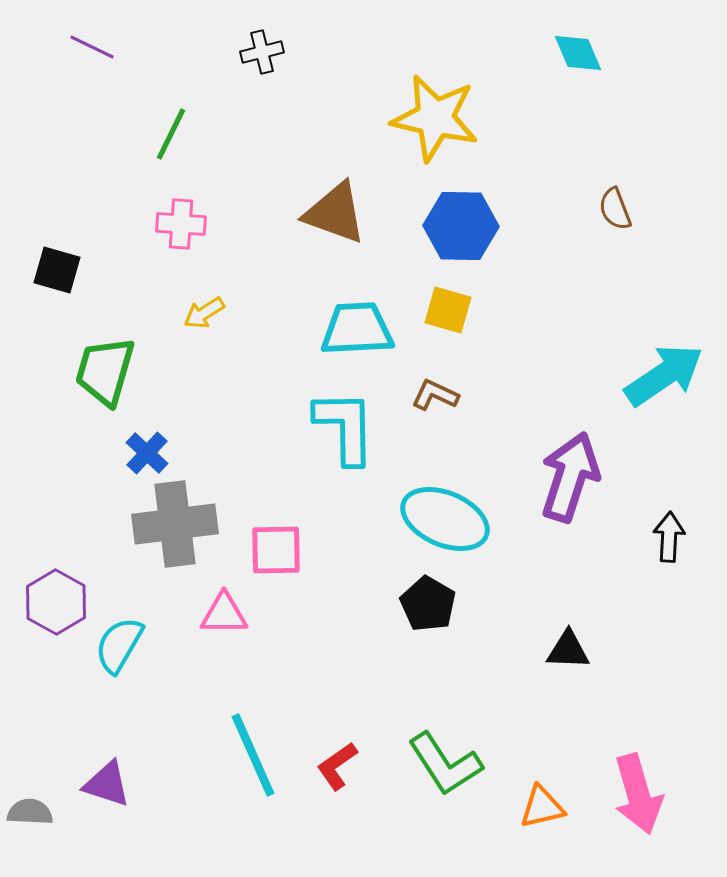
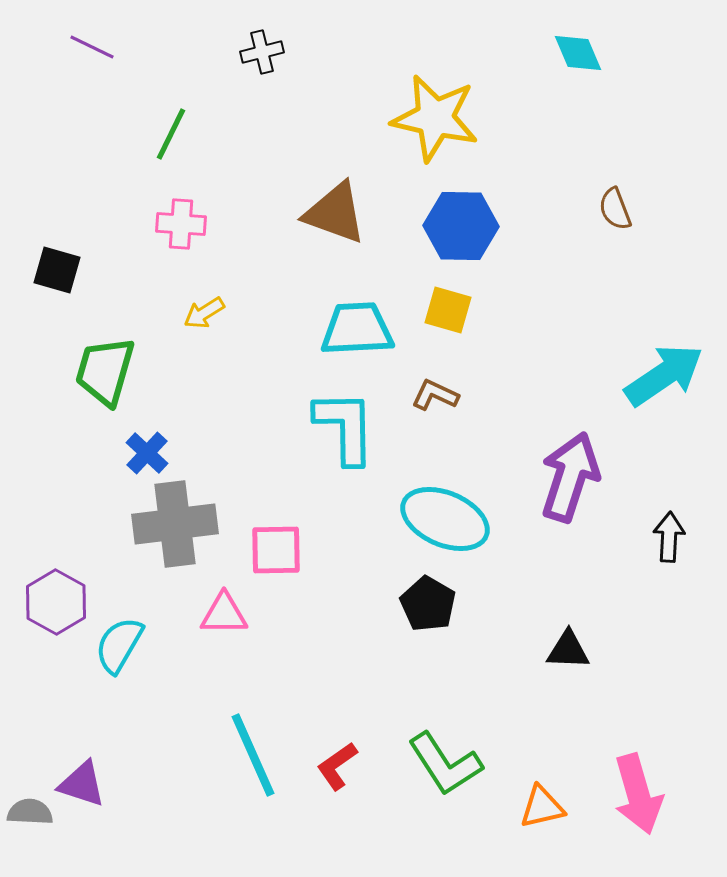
purple triangle: moved 25 px left
